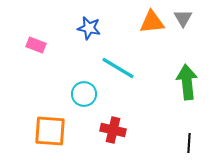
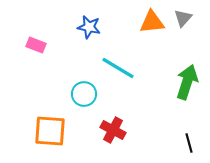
gray triangle: rotated 12 degrees clockwise
blue star: moved 1 px up
green arrow: rotated 24 degrees clockwise
red cross: rotated 15 degrees clockwise
black line: rotated 18 degrees counterclockwise
